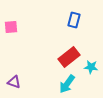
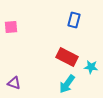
red rectangle: moved 2 px left; rotated 65 degrees clockwise
purple triangle: moved 1 px down
